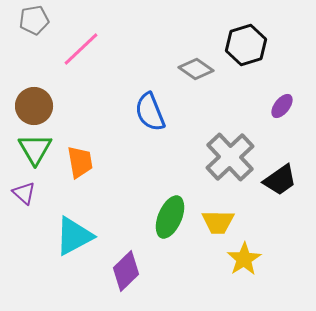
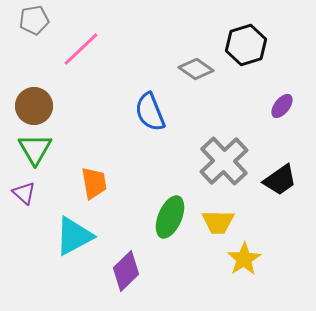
gray cross: moved 6 px left, 4 px down
orange trapezoid: moved 14 px right, 21 px down
